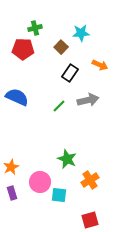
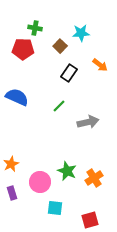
green cross: rotated 24 degrees clockwise
brown square: moved 1 px left, 1 px up
orange arrow: rotated 14 degrees clockwise
black rectangle: moved 1 px left
gray arrow: moved 22 px down
green star: moved 12 px down
orange star: moved 3 px up
orange cross: moved 4 px right, 2 px up
cyan square: moved 4 px left, 13 px down
